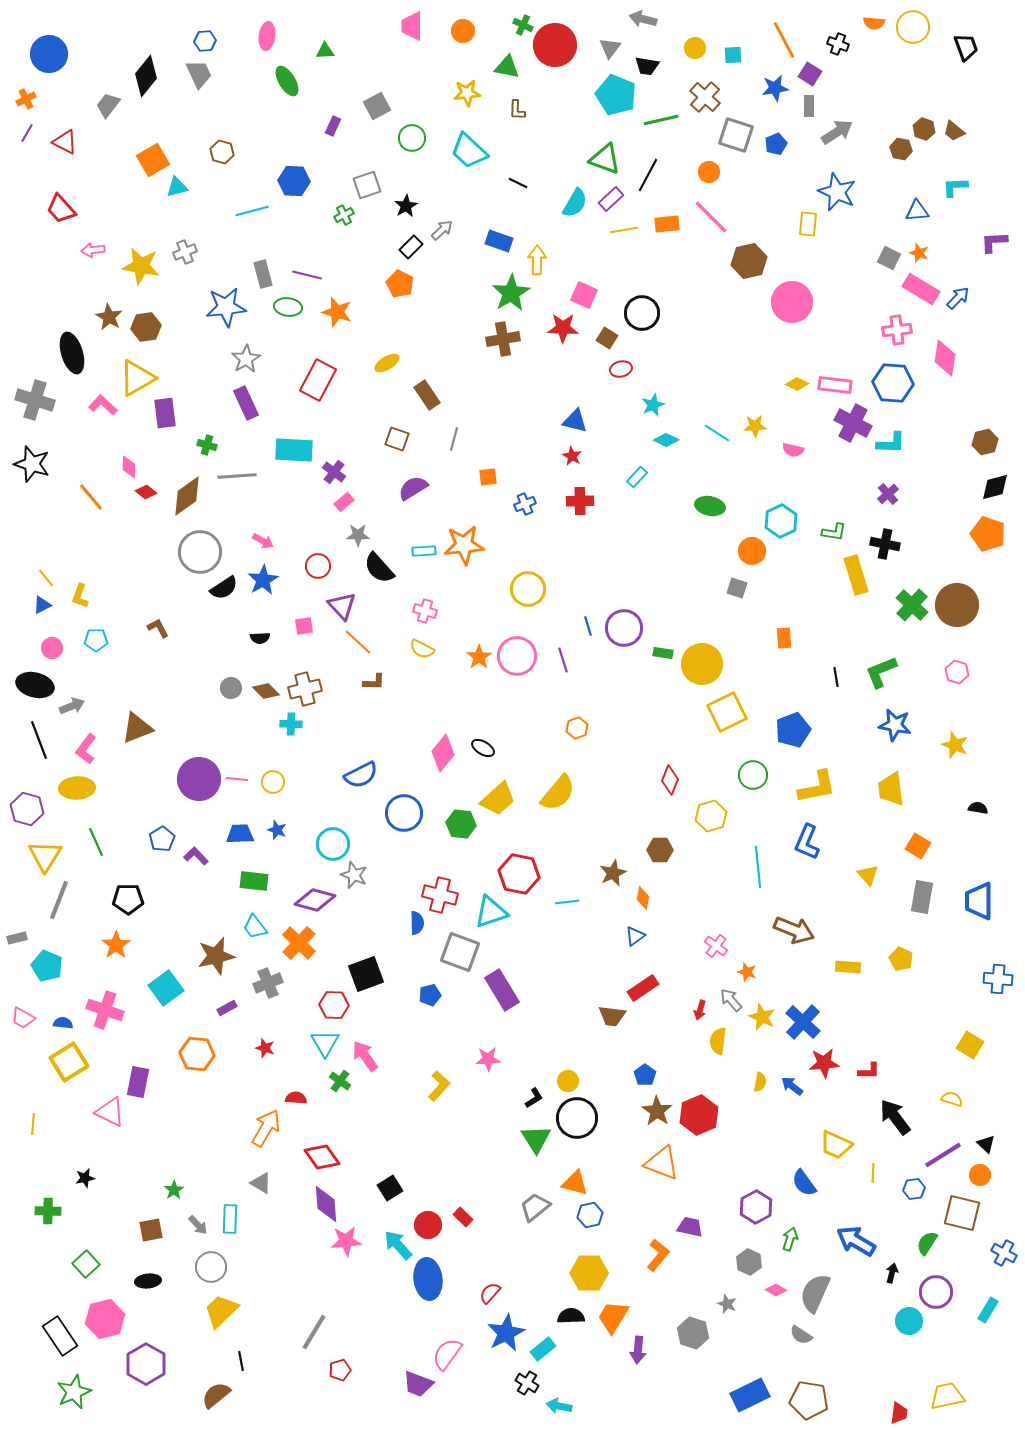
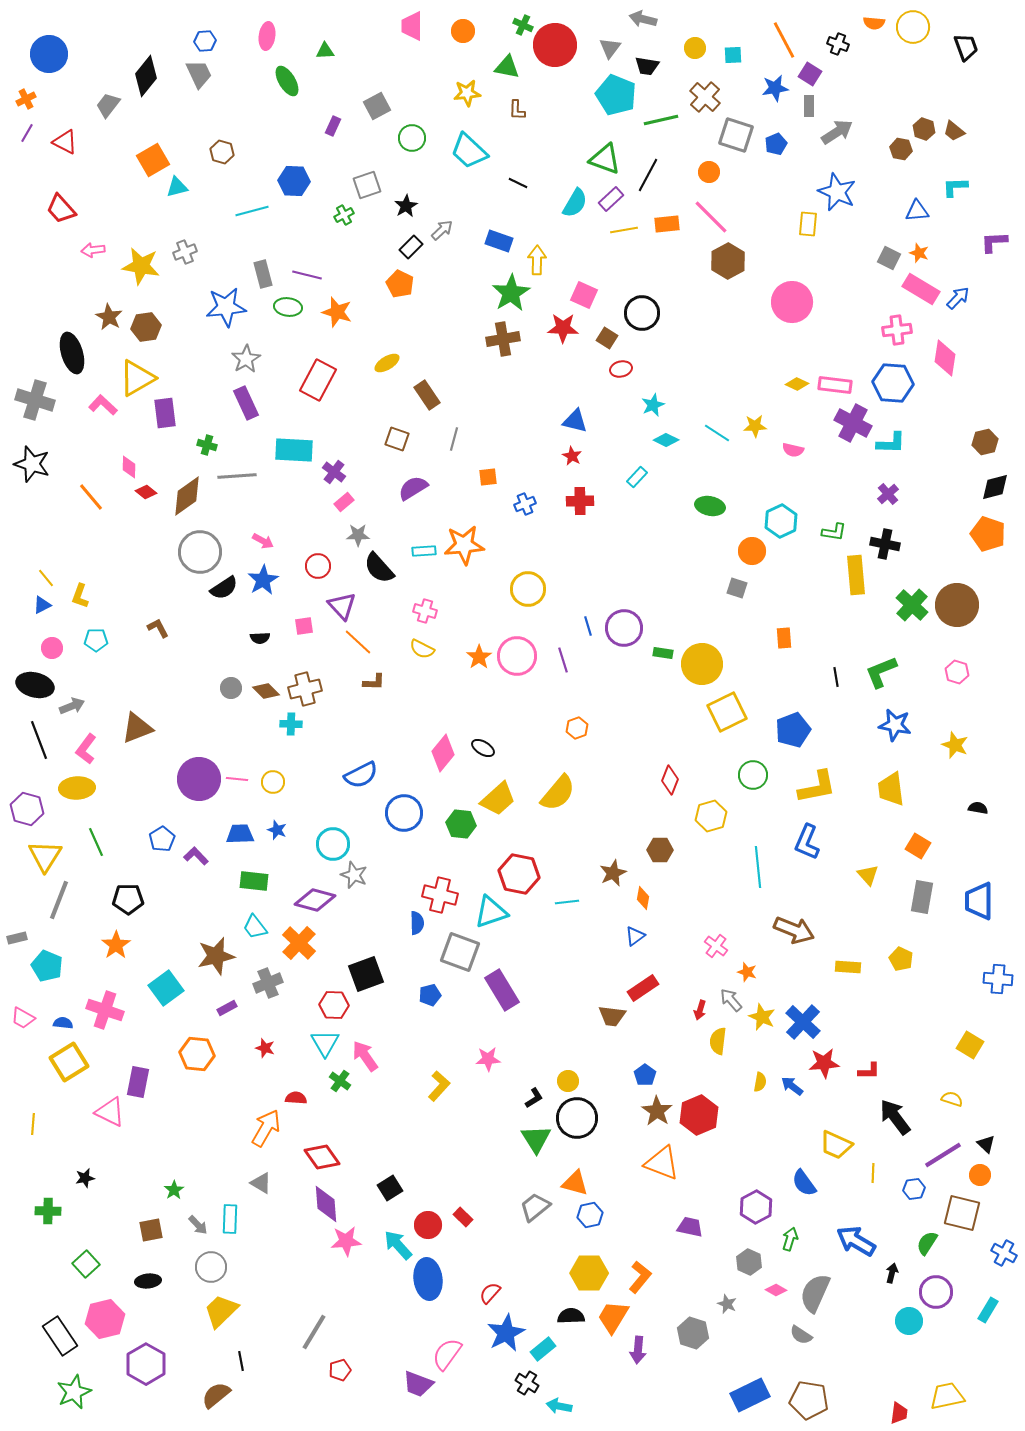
brown hexagon at (749, 261): moved 21 px left; rotated 16 degrees counterclockwise
yellow rectangle at (856, 575): rotated 12 degrees clockwise
orange L-shape at (658, 1255): moved 18 px left, 22 px down
